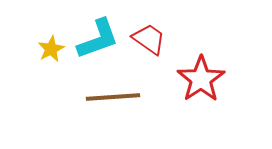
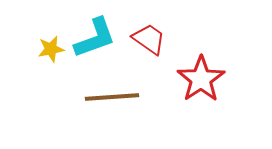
cyan L-shape: moved 3 px left, 1 px up
yellow star: rotated 16 degrees clockwise
brown line: moved 1 px left
